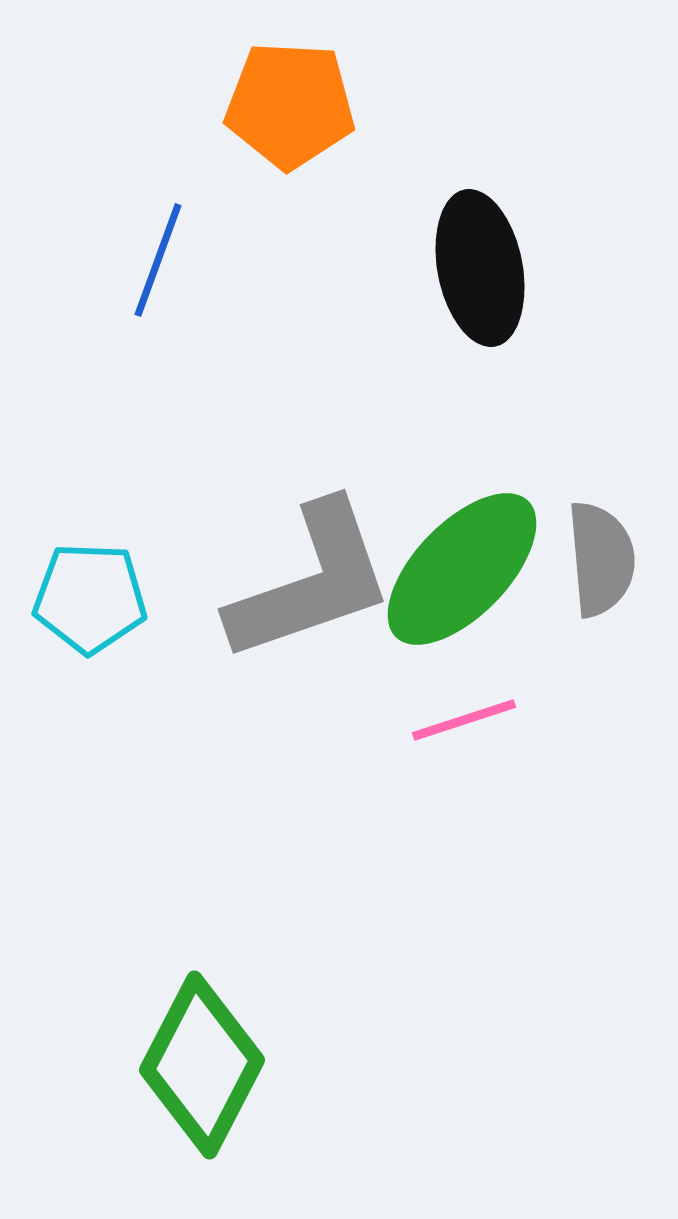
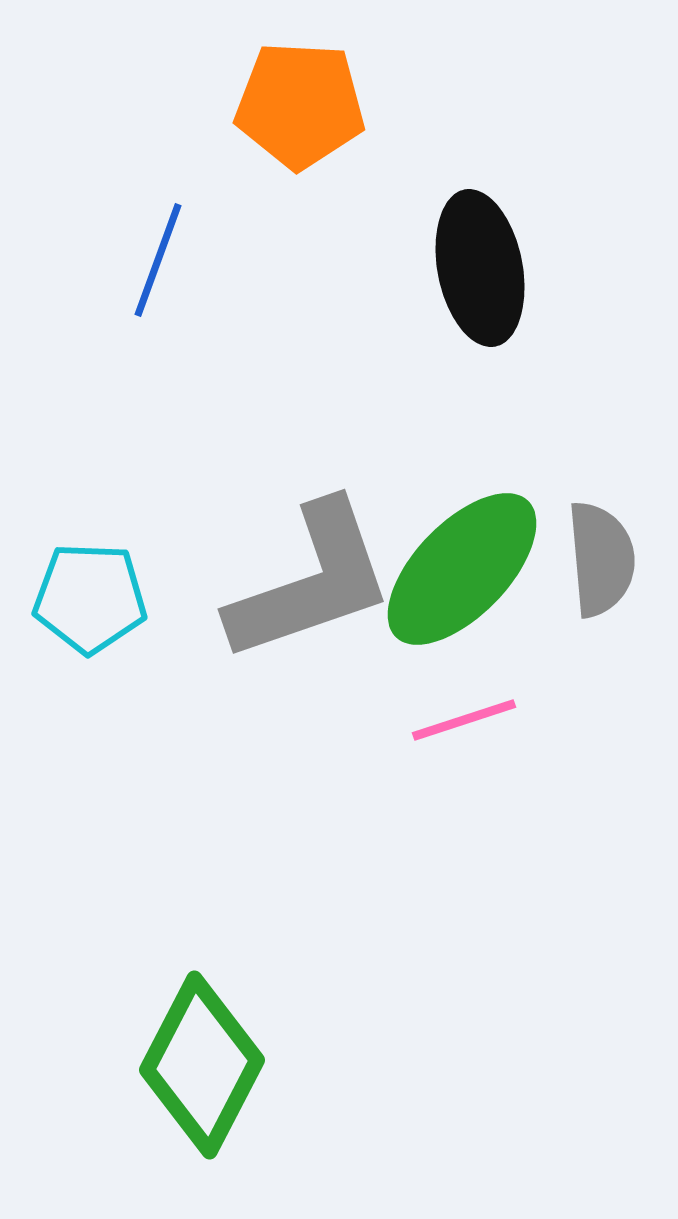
orange pentagon: moved 10 px right
